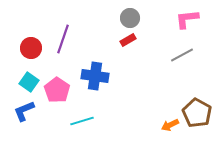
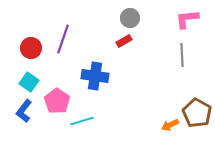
red rectangle: moved 4 px left, 1 px down
gray line: rotated 65 degrees counterclockwise
pink pentagon: moved 11 px down
blue L-shape: rotated 30 degrees counterclockwise
